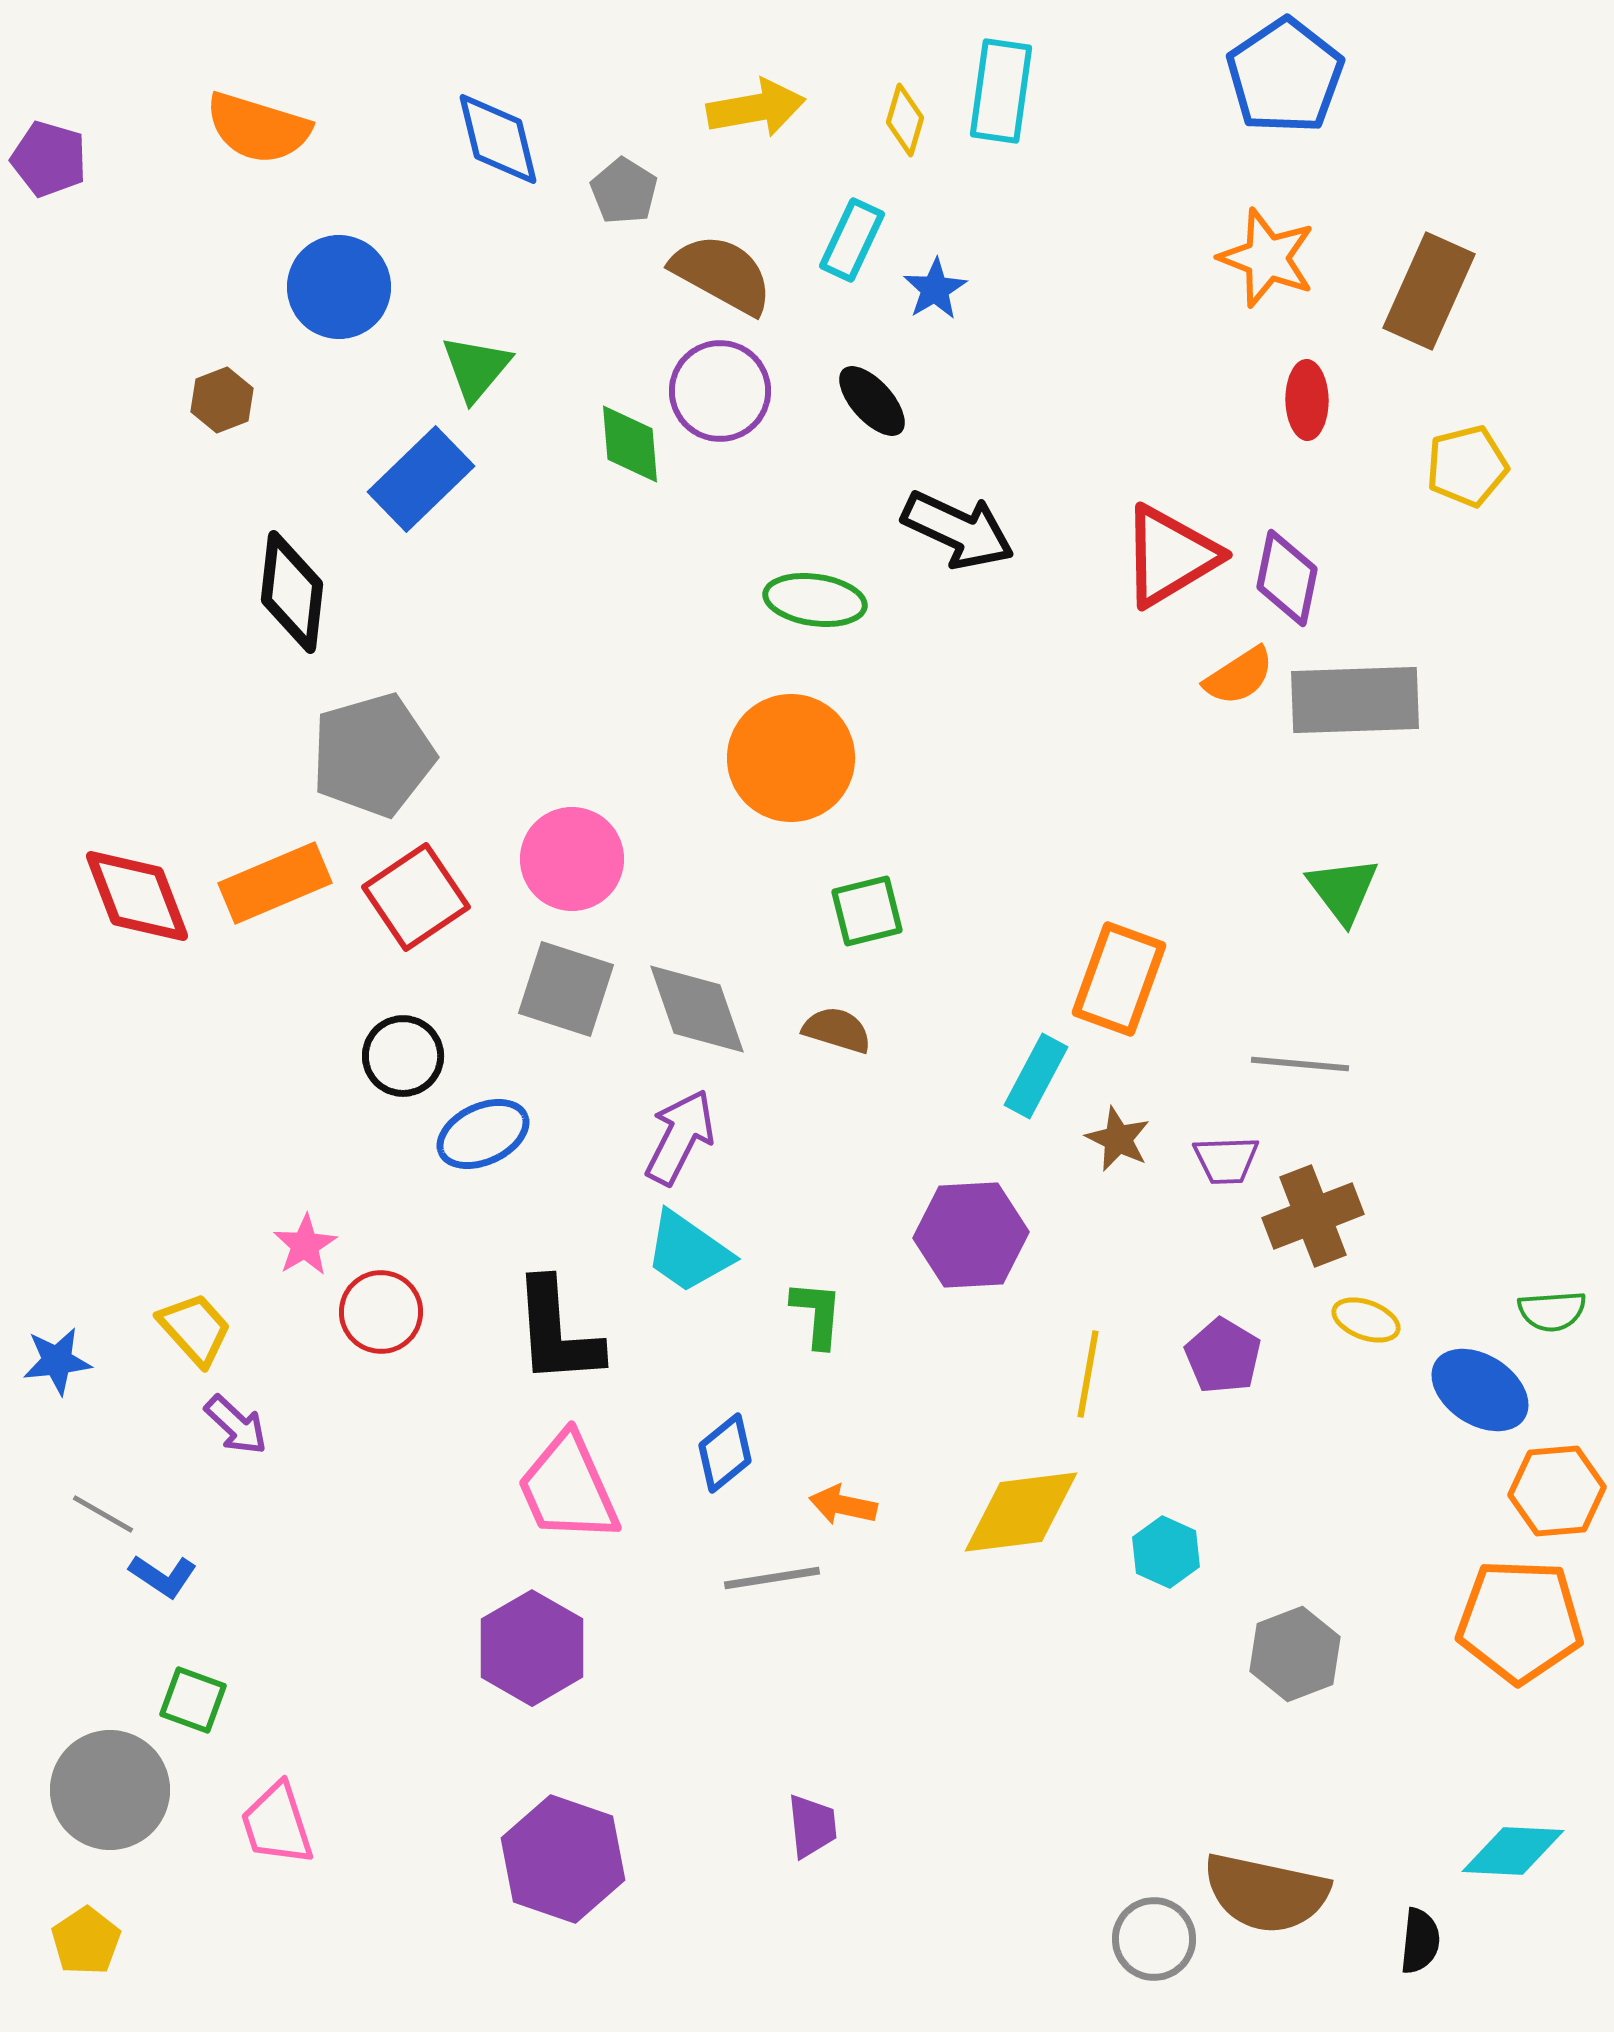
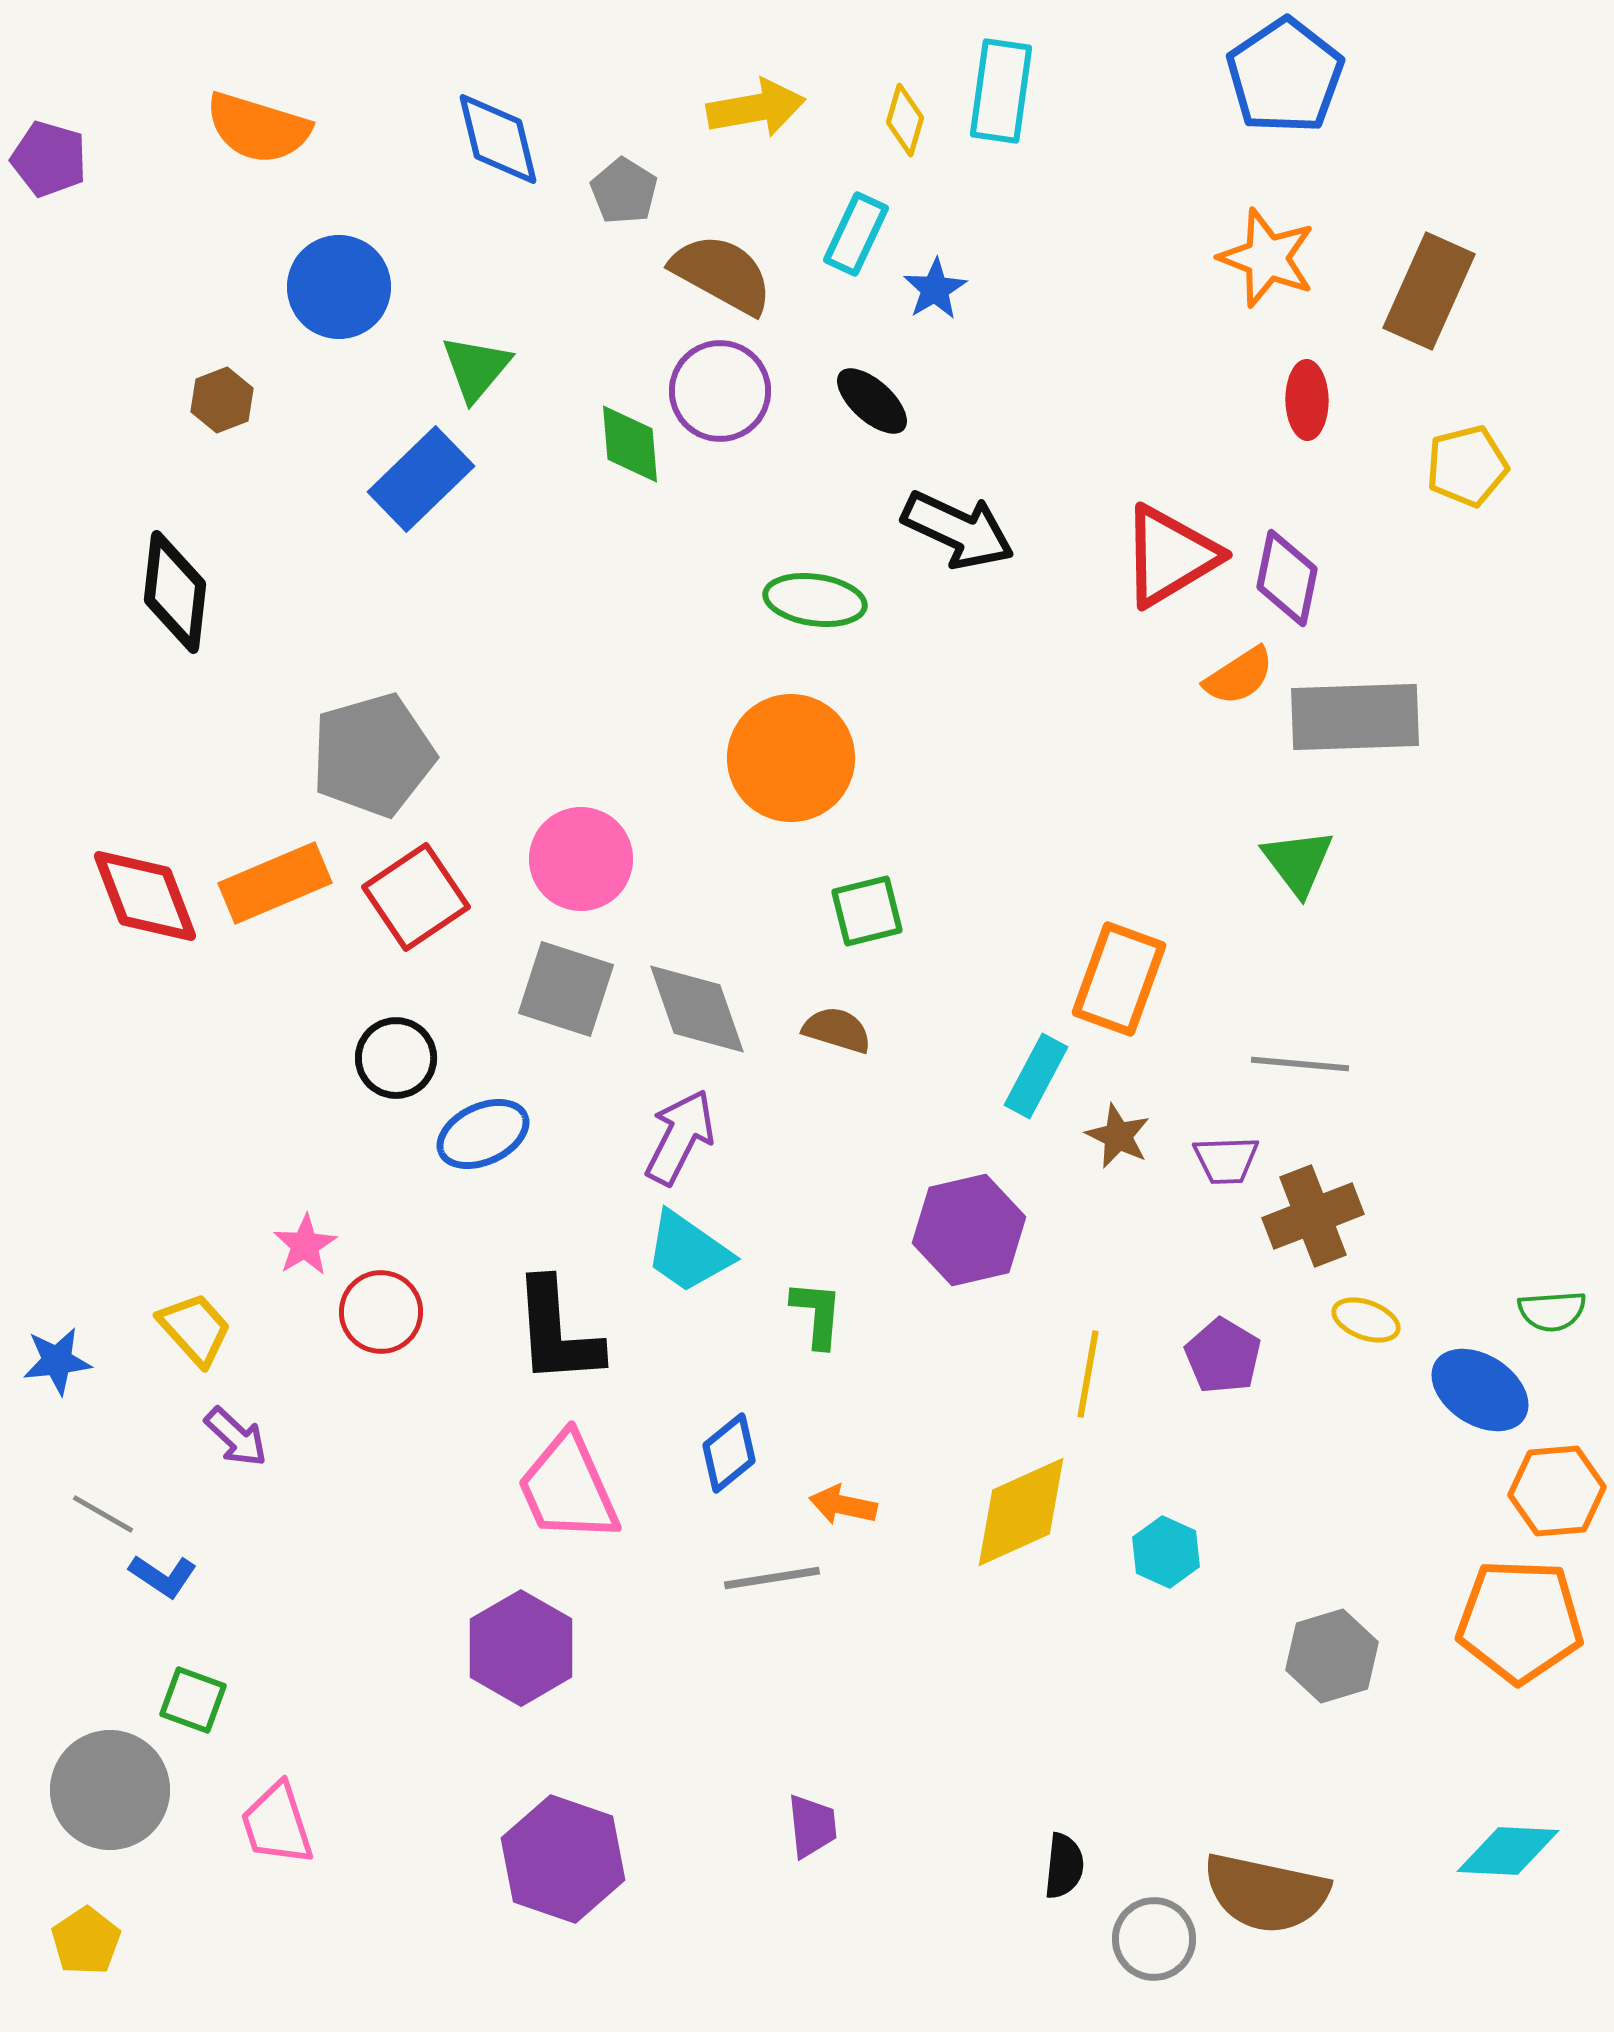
cyan rectangle at (852, 240): moved 4 px right, 6 px up
black ellipse at (872, 401): rotated 6 degrees counterclockwise
black diamond at (292, 592): moved 117 px left
gray rectangle at (1355, 700): moved 17 px down
pink circle at (572, 859): moved 9 px right
green triangle at (1343, 890): moved 45 px left, 28 px up
red diamond at (137, 896): moved 8 px right
black circle at (403, 1056): moved 7 px left, 2 px down
brown star at (1118, 1139): moved 3 px up
purple hexagon at (971, 1235): moved 2 px left, 5 px up; rotated 10 degrees counterclockwise
purple arrow at (236, 1425): moved 12 px down
blue diamond at (725, 1453): moved 4 px right
yellow diamond at (1021, 1512): rotated 17 degrees counterclockwise
purple hexagon at (532, 1648): moved 11 px left
gray hexagon at (1295, 1654): moved 37 px right, 2 px down; rotated 4 degrees clockwise
cyan diamond at (1513, 1851): moved 5 px left
black semicircle at (1420, 1941): moved 356 px left, 75 px up
